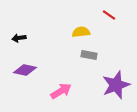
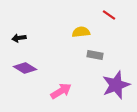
gray rectangle: moved 6 px right
purple diamond: moved 2 px up; rotated 20 degrees clockwise
